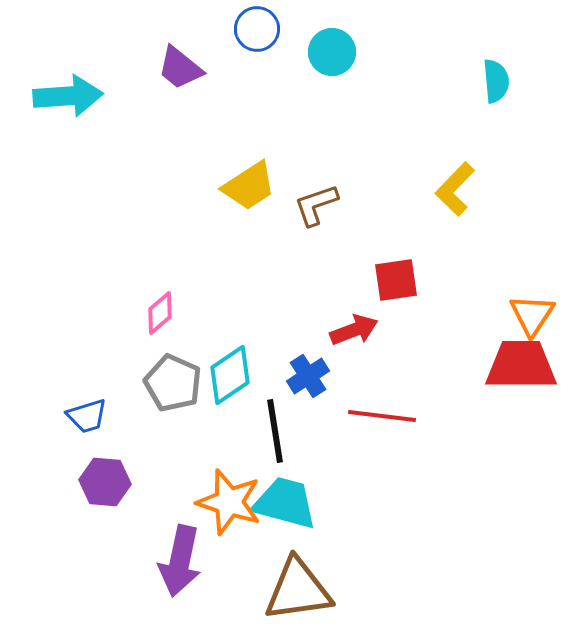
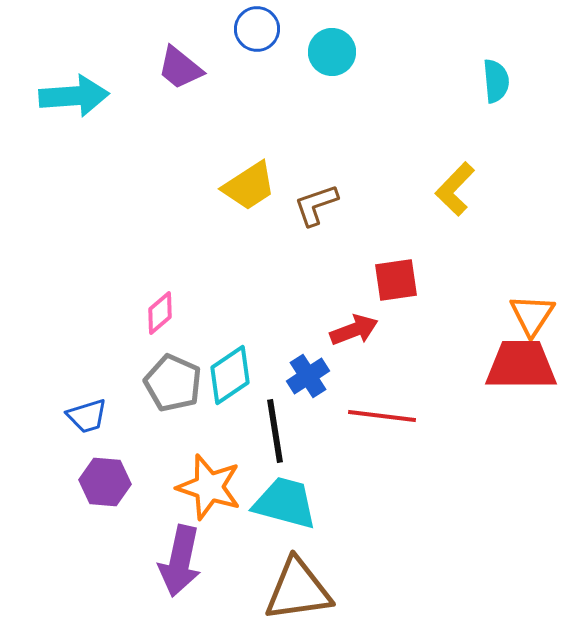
cyan arrow: moved 6 px right
orange star: moved 20 px left, 15 px up
